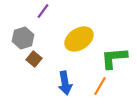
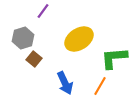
blue arrow: rotated 15 degrees counterclockwise
